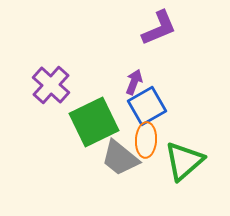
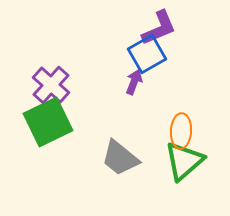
blue square: moved 52 px up
green square: moved 46 px left
orange ellipse: moved 35 px right, 9 px up
